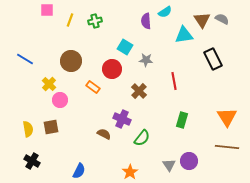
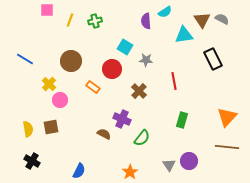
orange triangle: rotated 15 degrees clockwise
